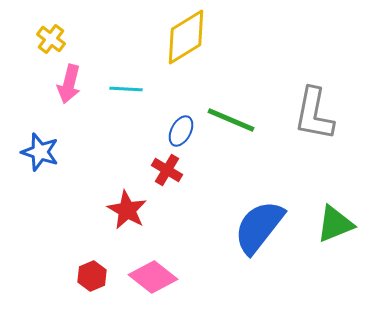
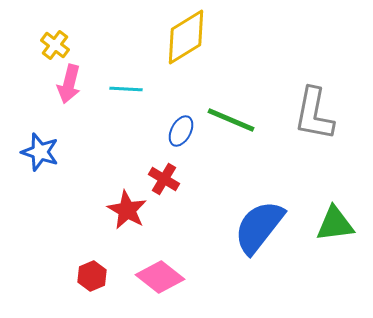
yellow cross: moved 4 px right, 6 px down
red cross: moved 3 px left, 9 px down
green triangle: rotated 15 degrees clockwise
pink diamond: moved 7 px right
